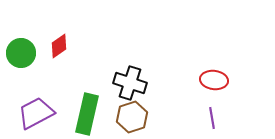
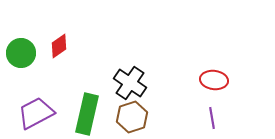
black cross: rotated 16 degrees clockwise
